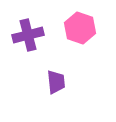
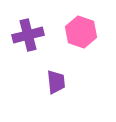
pink hexagon: moved 1 px right, 4 px down
